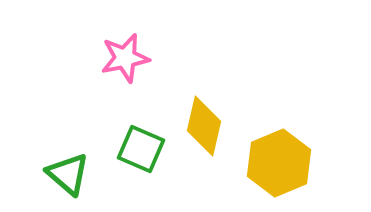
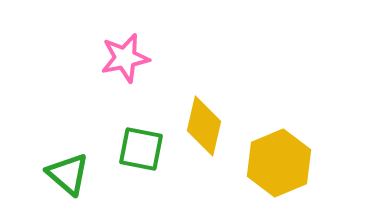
green square: rotated 12 degrees counterclockwise
